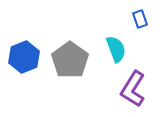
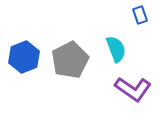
blue rectangle: moved 4 px up
gray pentagon: rotated 9 degrees clockwise
purple L-shape: rotated 87 degrees counterclockwise
